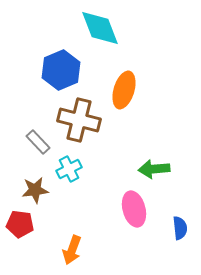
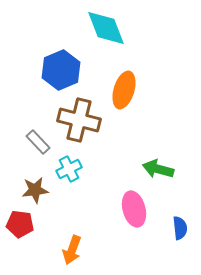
cyan diamond: moved 6 px right
green arrow: moved 4 px right; rotated 20 degrees clockwise
